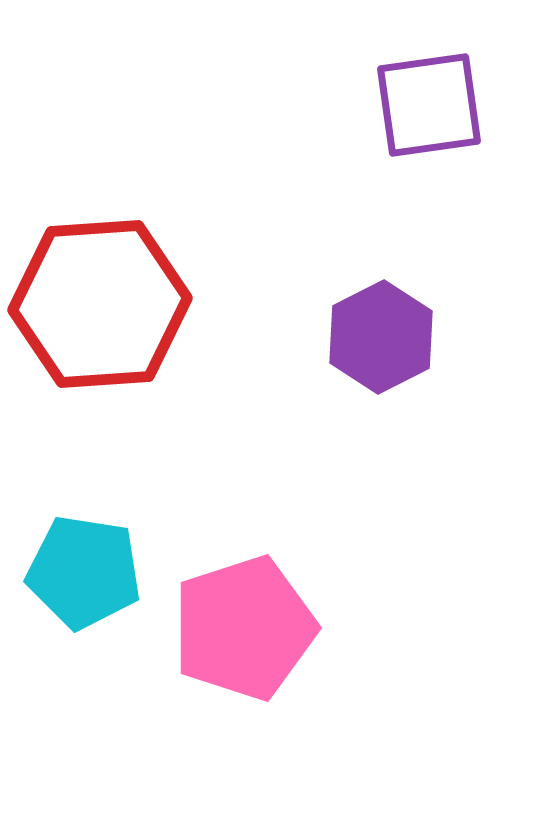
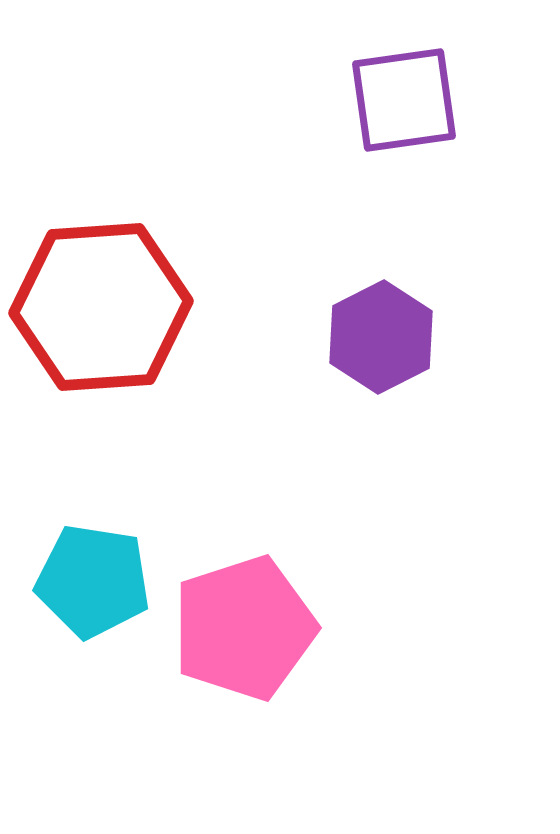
purple square: moved 25 px left, 5 px up
red hexagon: moved 1 px right, 3 px down
cyan pentagon: moved 9 px right, 9 px down
